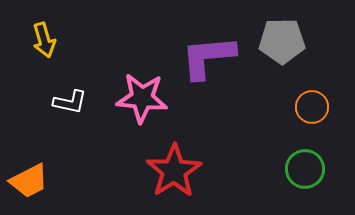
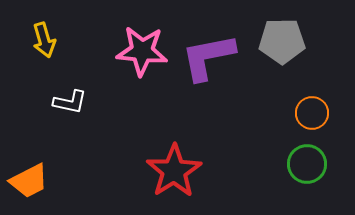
purple L-shape: rotated 6 degrees counterclockwise
pink star: moved 47 px up
orange circle: moved 6 px down
green circle: moved 2 px right, 5 px up
